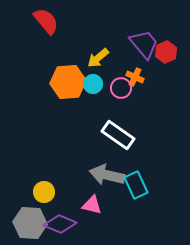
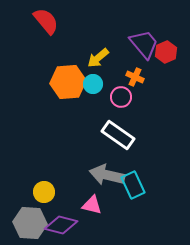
pink circle: moved 9 px down
cyan rectangle: moved 3 px left
purple diamond: moved 1 px right, 1 px down; rotated 8 degrees counterclockwise
